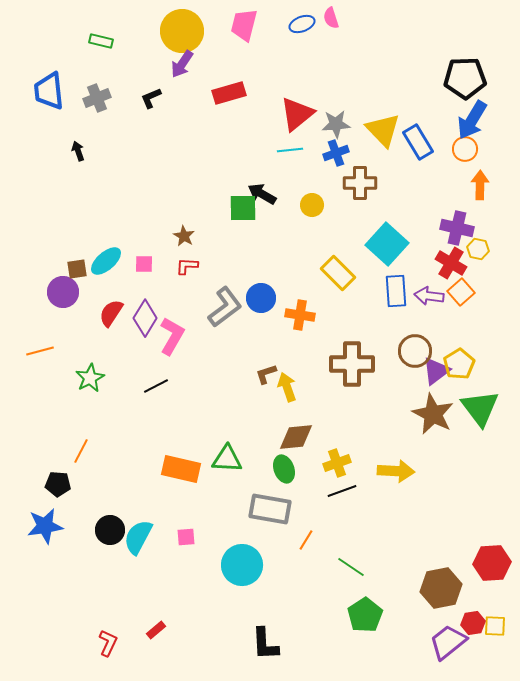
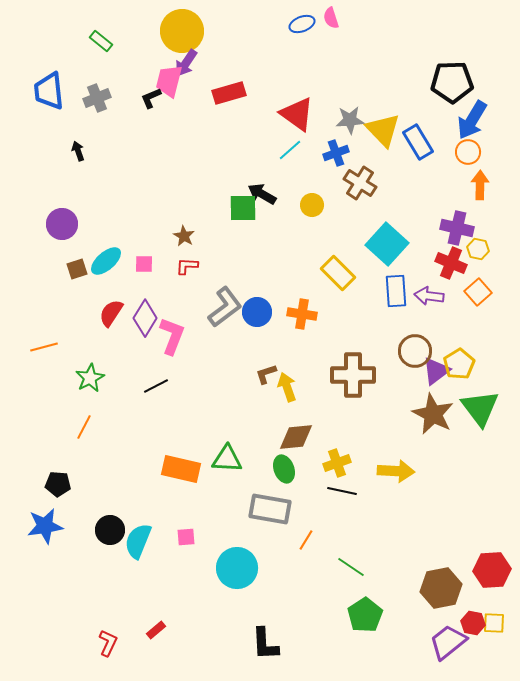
pink trapezoid at (244, 25): moved 75 px left, 56 px down
green rectangle at (101, 41): rotated 25 degrees clockwise
purple arrow at (182, 64): moved 4 px right, 1 px up
black pentagon at (465, 78): moved 13 px left, 4 px down
red triangle at (297, 114): rotated 45 degrees counterclockwise
gray star at (336, 124): moved 14 px right, 4 px up
orange circle at (465, 149): moved 3 px right, 3 px down
cyan line at (290, 150): rotated 35 degrees counterclockwise
brown cross at (360, 183): rotated 32 degrees clockwise
red cross at (451, 263): rotated 8 degrees counterclockwise
brown square at (77, 269): rotated 10 degrees counterclockwise
purple circle at (63, 292): moved 1 px left, 68 px up
orange square at (461, 292): moved 17 px right
blue circle at (261, 298): moved 4 px left, 14 px down
orange cross at (300, 315): moved 2 px right, 1 px up
pink L-shape at (172, 336): rotated 9 degrees counterclockwise
orange line at (40, 351): moved 4 px right, 4 px up
brown cross at (352, 364): moved 1 px right, 11 px down
orange line at (81, 451): moved 3 px right, 24 px up
black line at (342, 491): rotated 32 degrees clockwise
cyan semicircle at (138, 537): moved 4 px down; rotated 6 degrees counterclockwise
red hexagon at (492, 563): moved 7 px down
cyan circle at (242, 565): moved 5 px left, 3 px down
red hexagon at (473, 623): rotated 20 degrees clockwise
yellow square at (495, 626): moved 1 px left, 3 px up
